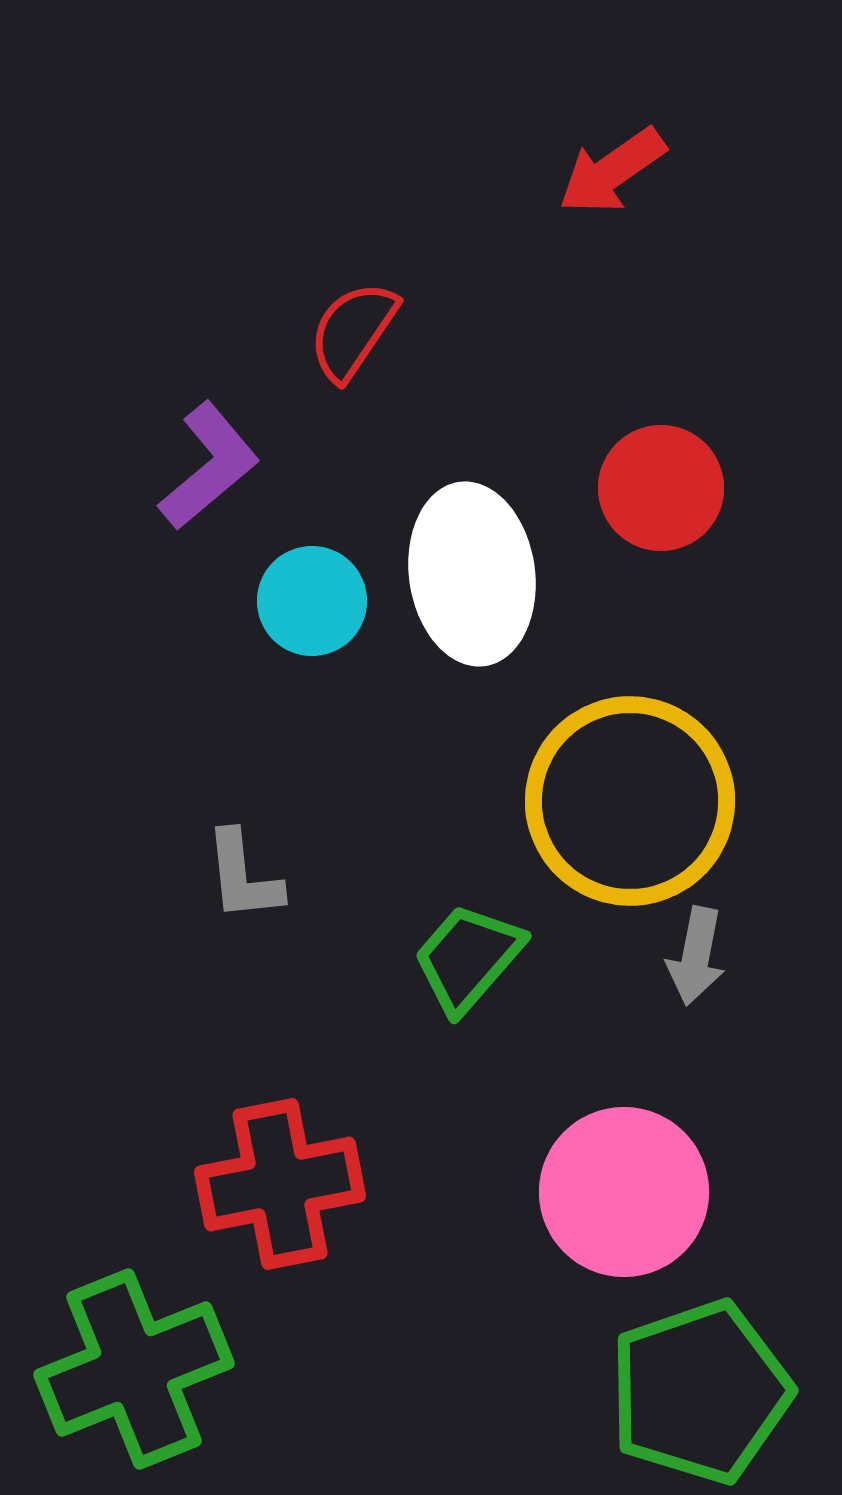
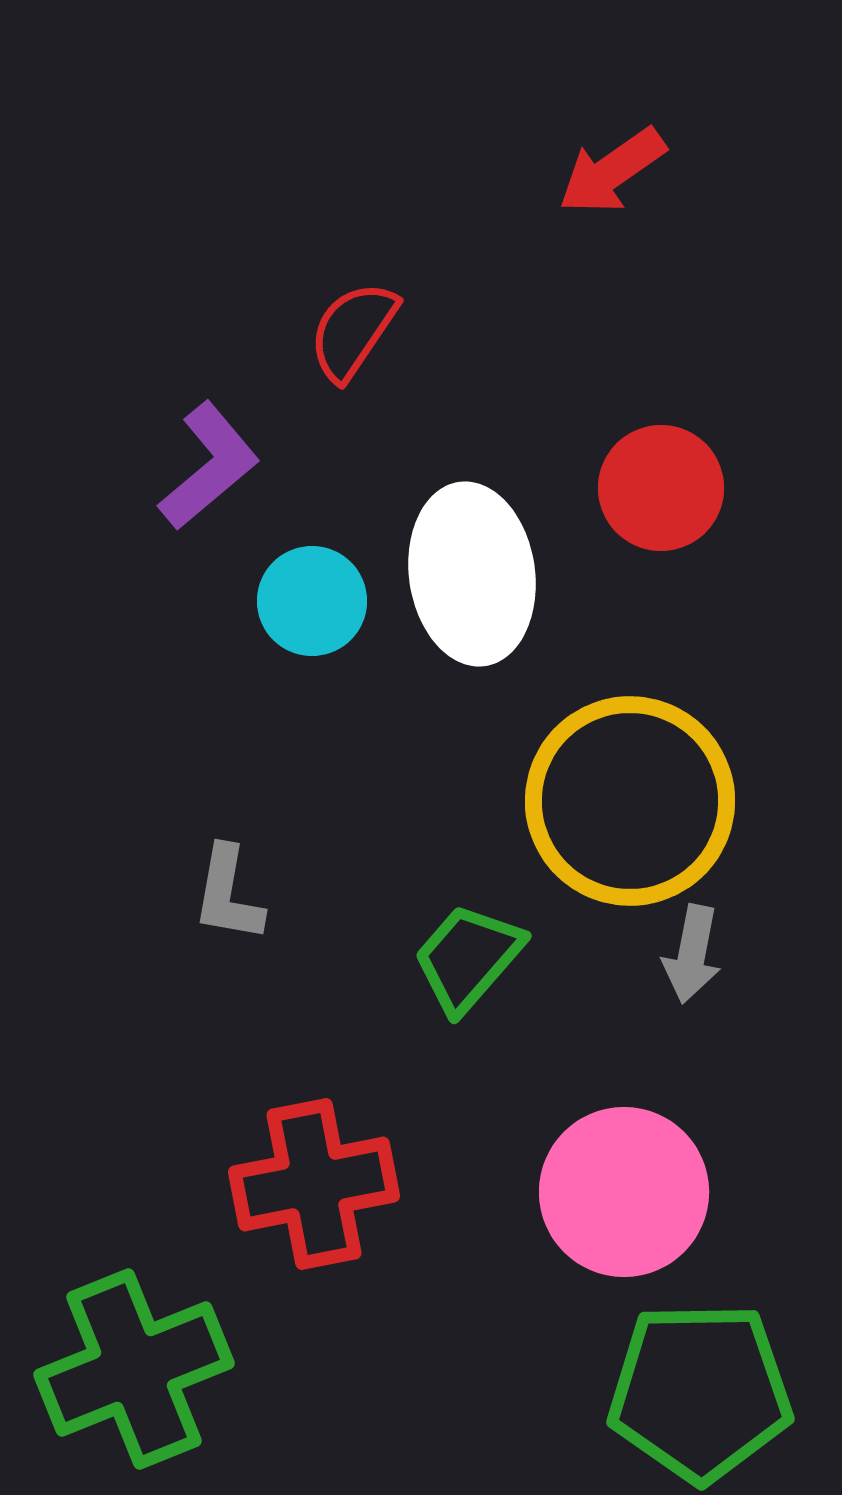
gray L-shape: moved 15 px left, 18 px down; rotated 16 degrees clockwise
gray arrow: moved 4 px left, 2 px up
red cross: moved 34 px right
green pentagon: rotated 18 degrees clockwise
